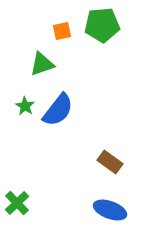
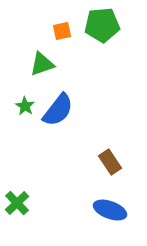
brown rectangle: rotated 20 degrees clockwise
